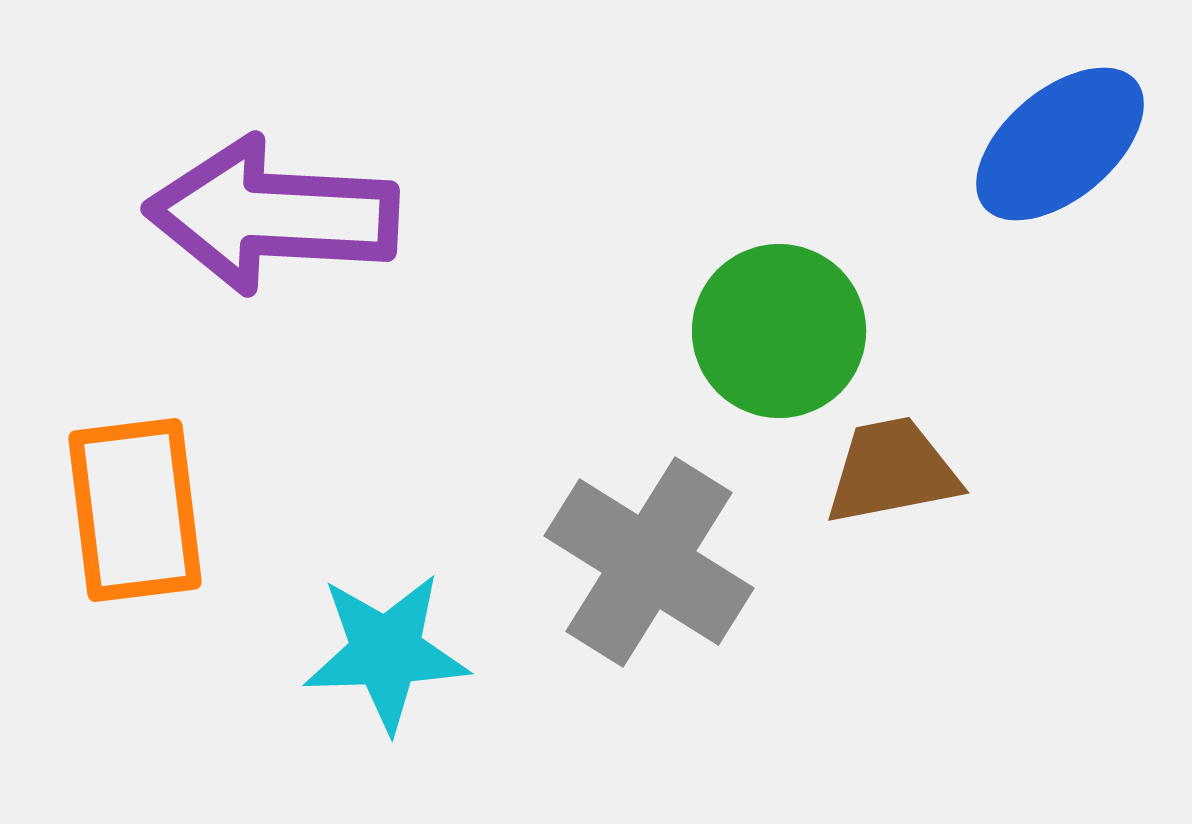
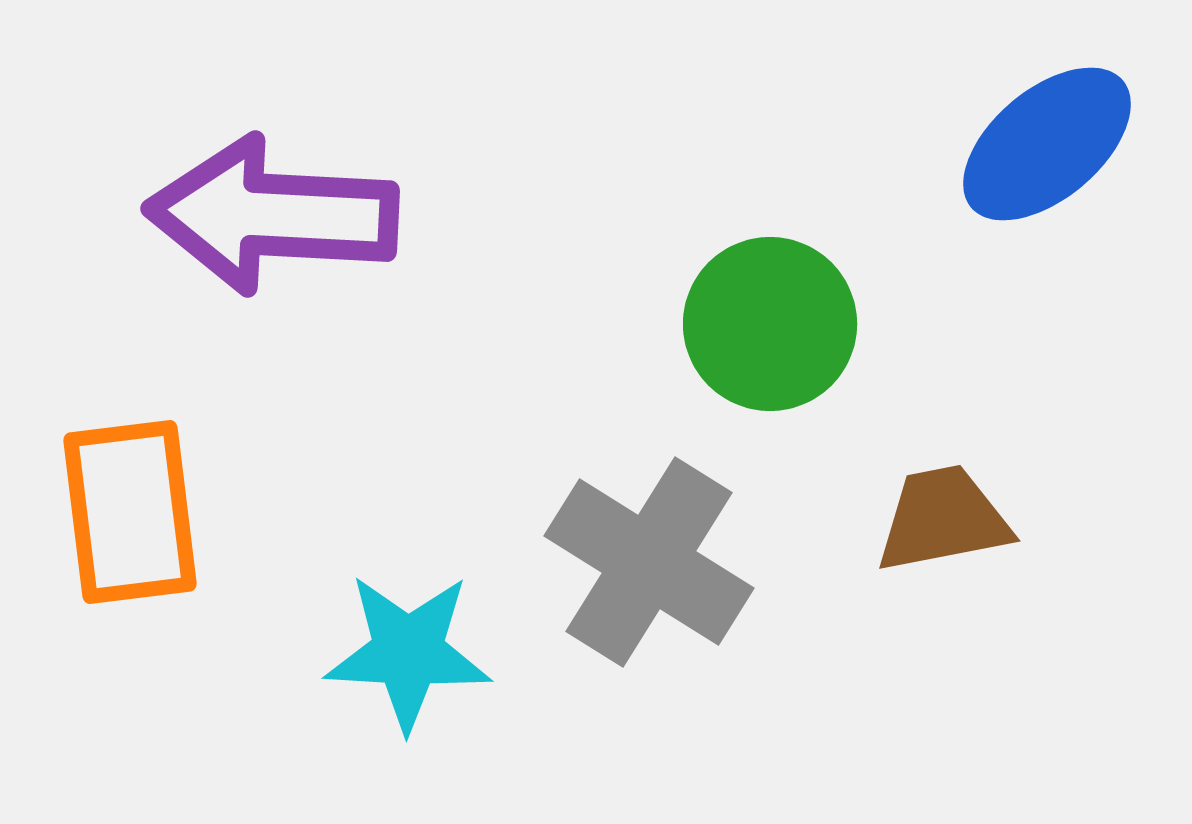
blue ellipse: moved 13 px left
green circle: moved 9 px left, 7 px up
brown trapezoid: moved 51 px right, 48 px down
orange rectangle: moved 5 px left, 2 px down
cyan star: moved 22 px right; rotated 5 degrees clockwise
